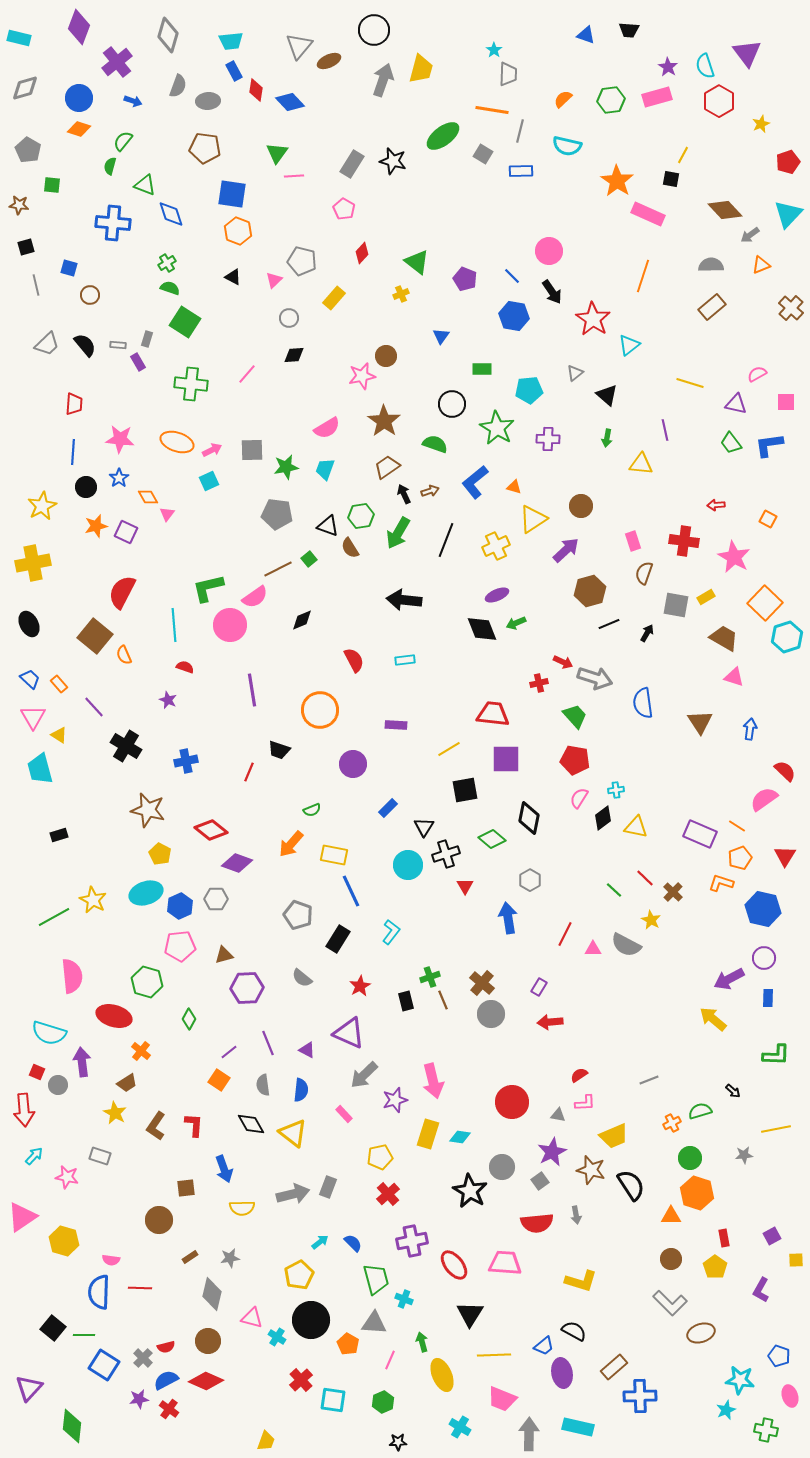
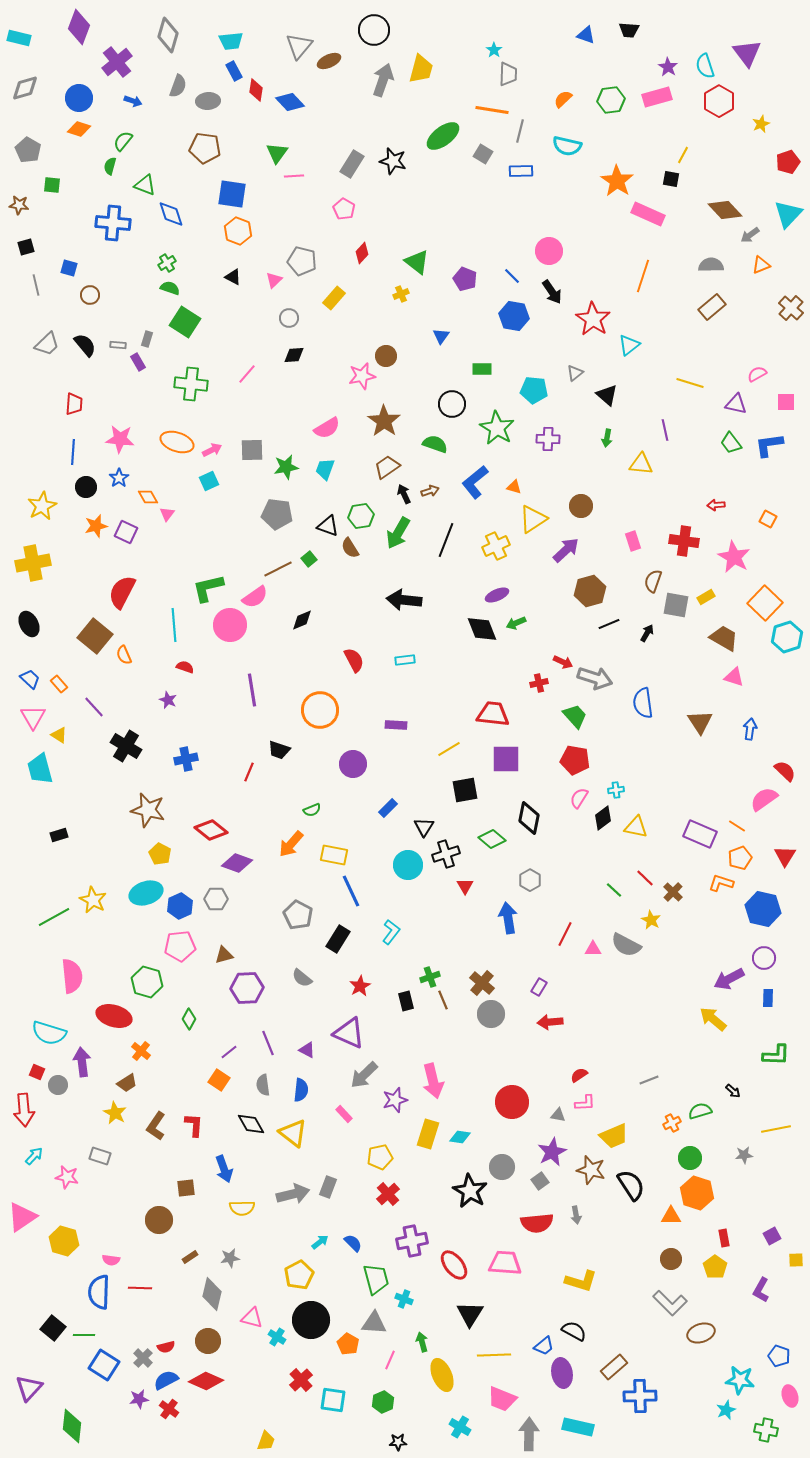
cyan pentagon at (529, 390): moved 5 px right; rotated 12 degrees clockwise
brown semicircle at (644, 573): moved 9 px right, 8 px down
blue cross at (186, 761): moved 2 px up
gray pentagon at (298, 915): rotated 8 degrees clockwise
